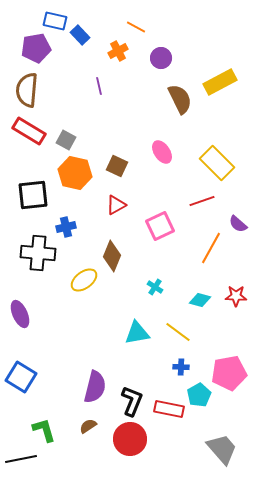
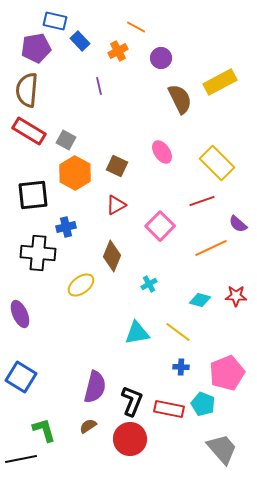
blue rectangle at (80, 35): moved 6 px down
orange hexagon at (75, 173): rotated 16 degrees clockwise
pink square at (160, 226): rotated 20 degrees counterclockwise
orange line at (211, 248): rotated 36 degrees clockwise
yellow ellipse at (84, 280): moved 3 px left, 5 px down
cyan cross at (155, 287): moved 6 px left, 3 px up; rotated 28 degrees clockwise
pink pentagon at (229, 373): moved 2 px left; rotated 12 degrees counterclockwise
cyan pentagon at (199, 395): moved 4 px right, 9 px down; rotated 20 degrees counterclockwise
